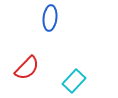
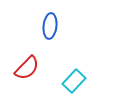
blue ellipse: moved 8 px down
